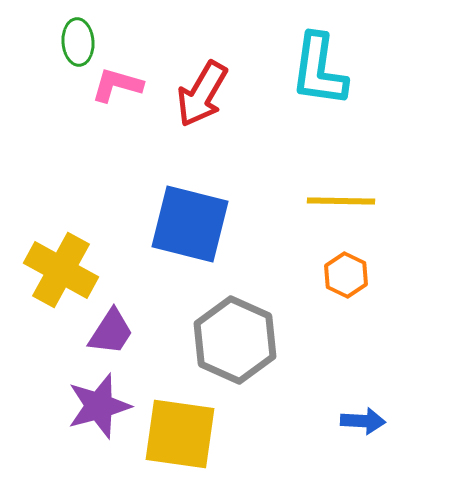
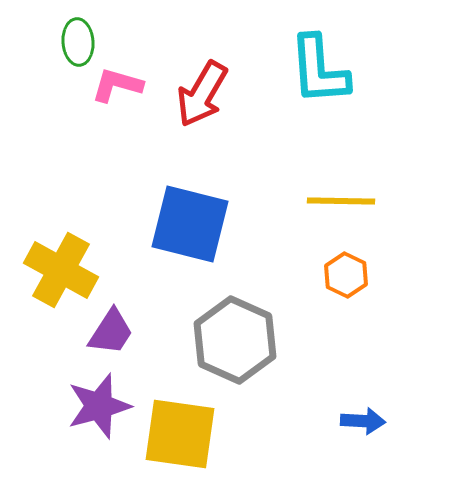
cyan L-shape: rotated 12 degrees counterclockwise
